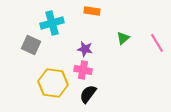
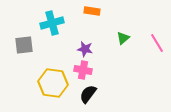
gray square: moved 7 px left; rotated 30 degrees counterclockwise
